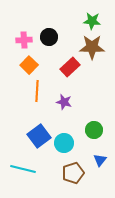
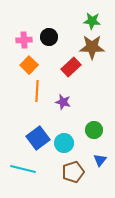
red rectangle: moved 1 px right
purple star: moved 1 px left
blue square: moved 1 px left, 2 px down
brown pentagon: moved 1 px up
